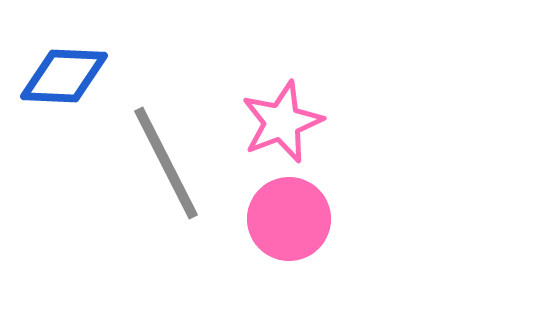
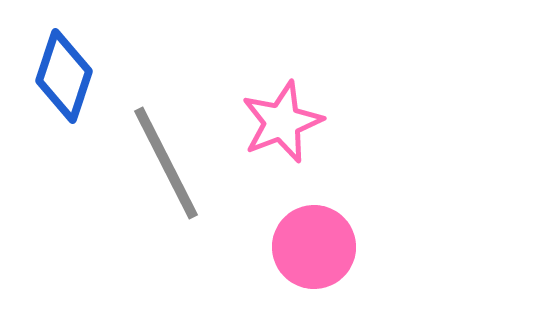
blue diamond: rotated 74 degrees counterclockwise
pink circle: moved 25 px right, 28 px down
